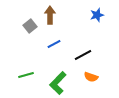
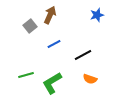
brown arrow: rotated 24 degrees clockwise
orange semicircle: moved 1 px left, 2 px down
green L-shape: moved 6 px left; rotated 15 degrees clockwise
